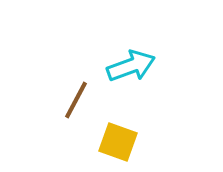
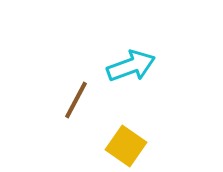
yellow square: moved 8 px right, 4 px down; rotated 15 degrees clockwise
